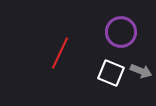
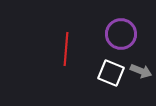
purple circle: moved 2 px down
red line: moved 6 px right, 4 px up; rotated 20 degrees counterclockwise
